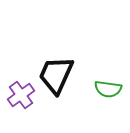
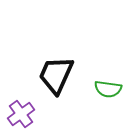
purple cross: moved 19 px down
